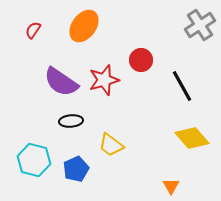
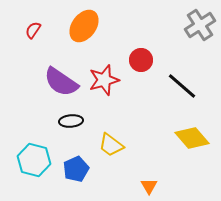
black line: rotated 20 degrees counterclockwise
orange triangle: moved 22 px left
